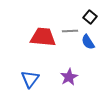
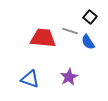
gray line: rotated 21 degrees clockwise
red trapezoid: moved 1 px down
blue triangle: rotated 48 degrees counterclockwise
